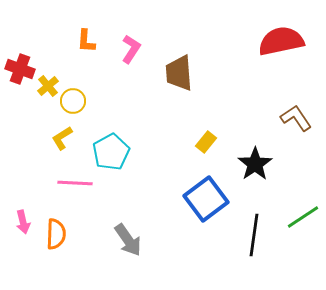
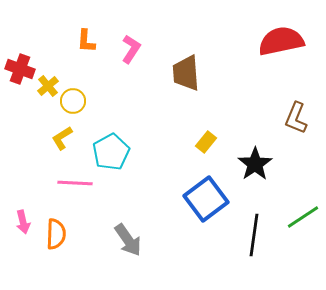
brown trapezoid: moved 7 px right
brown L-shape: rotated 124 degrees counterclockwise
